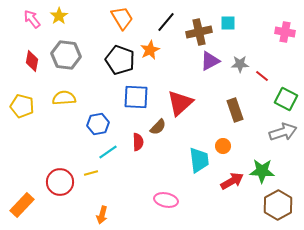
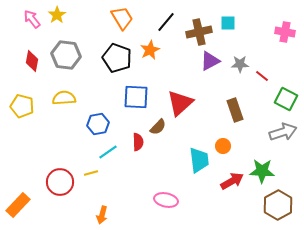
yellow star: moved 2 px left, 1 px up
black pentagon: moved 3 px left, 2 px up
orange rectangle: moved 4 px left
